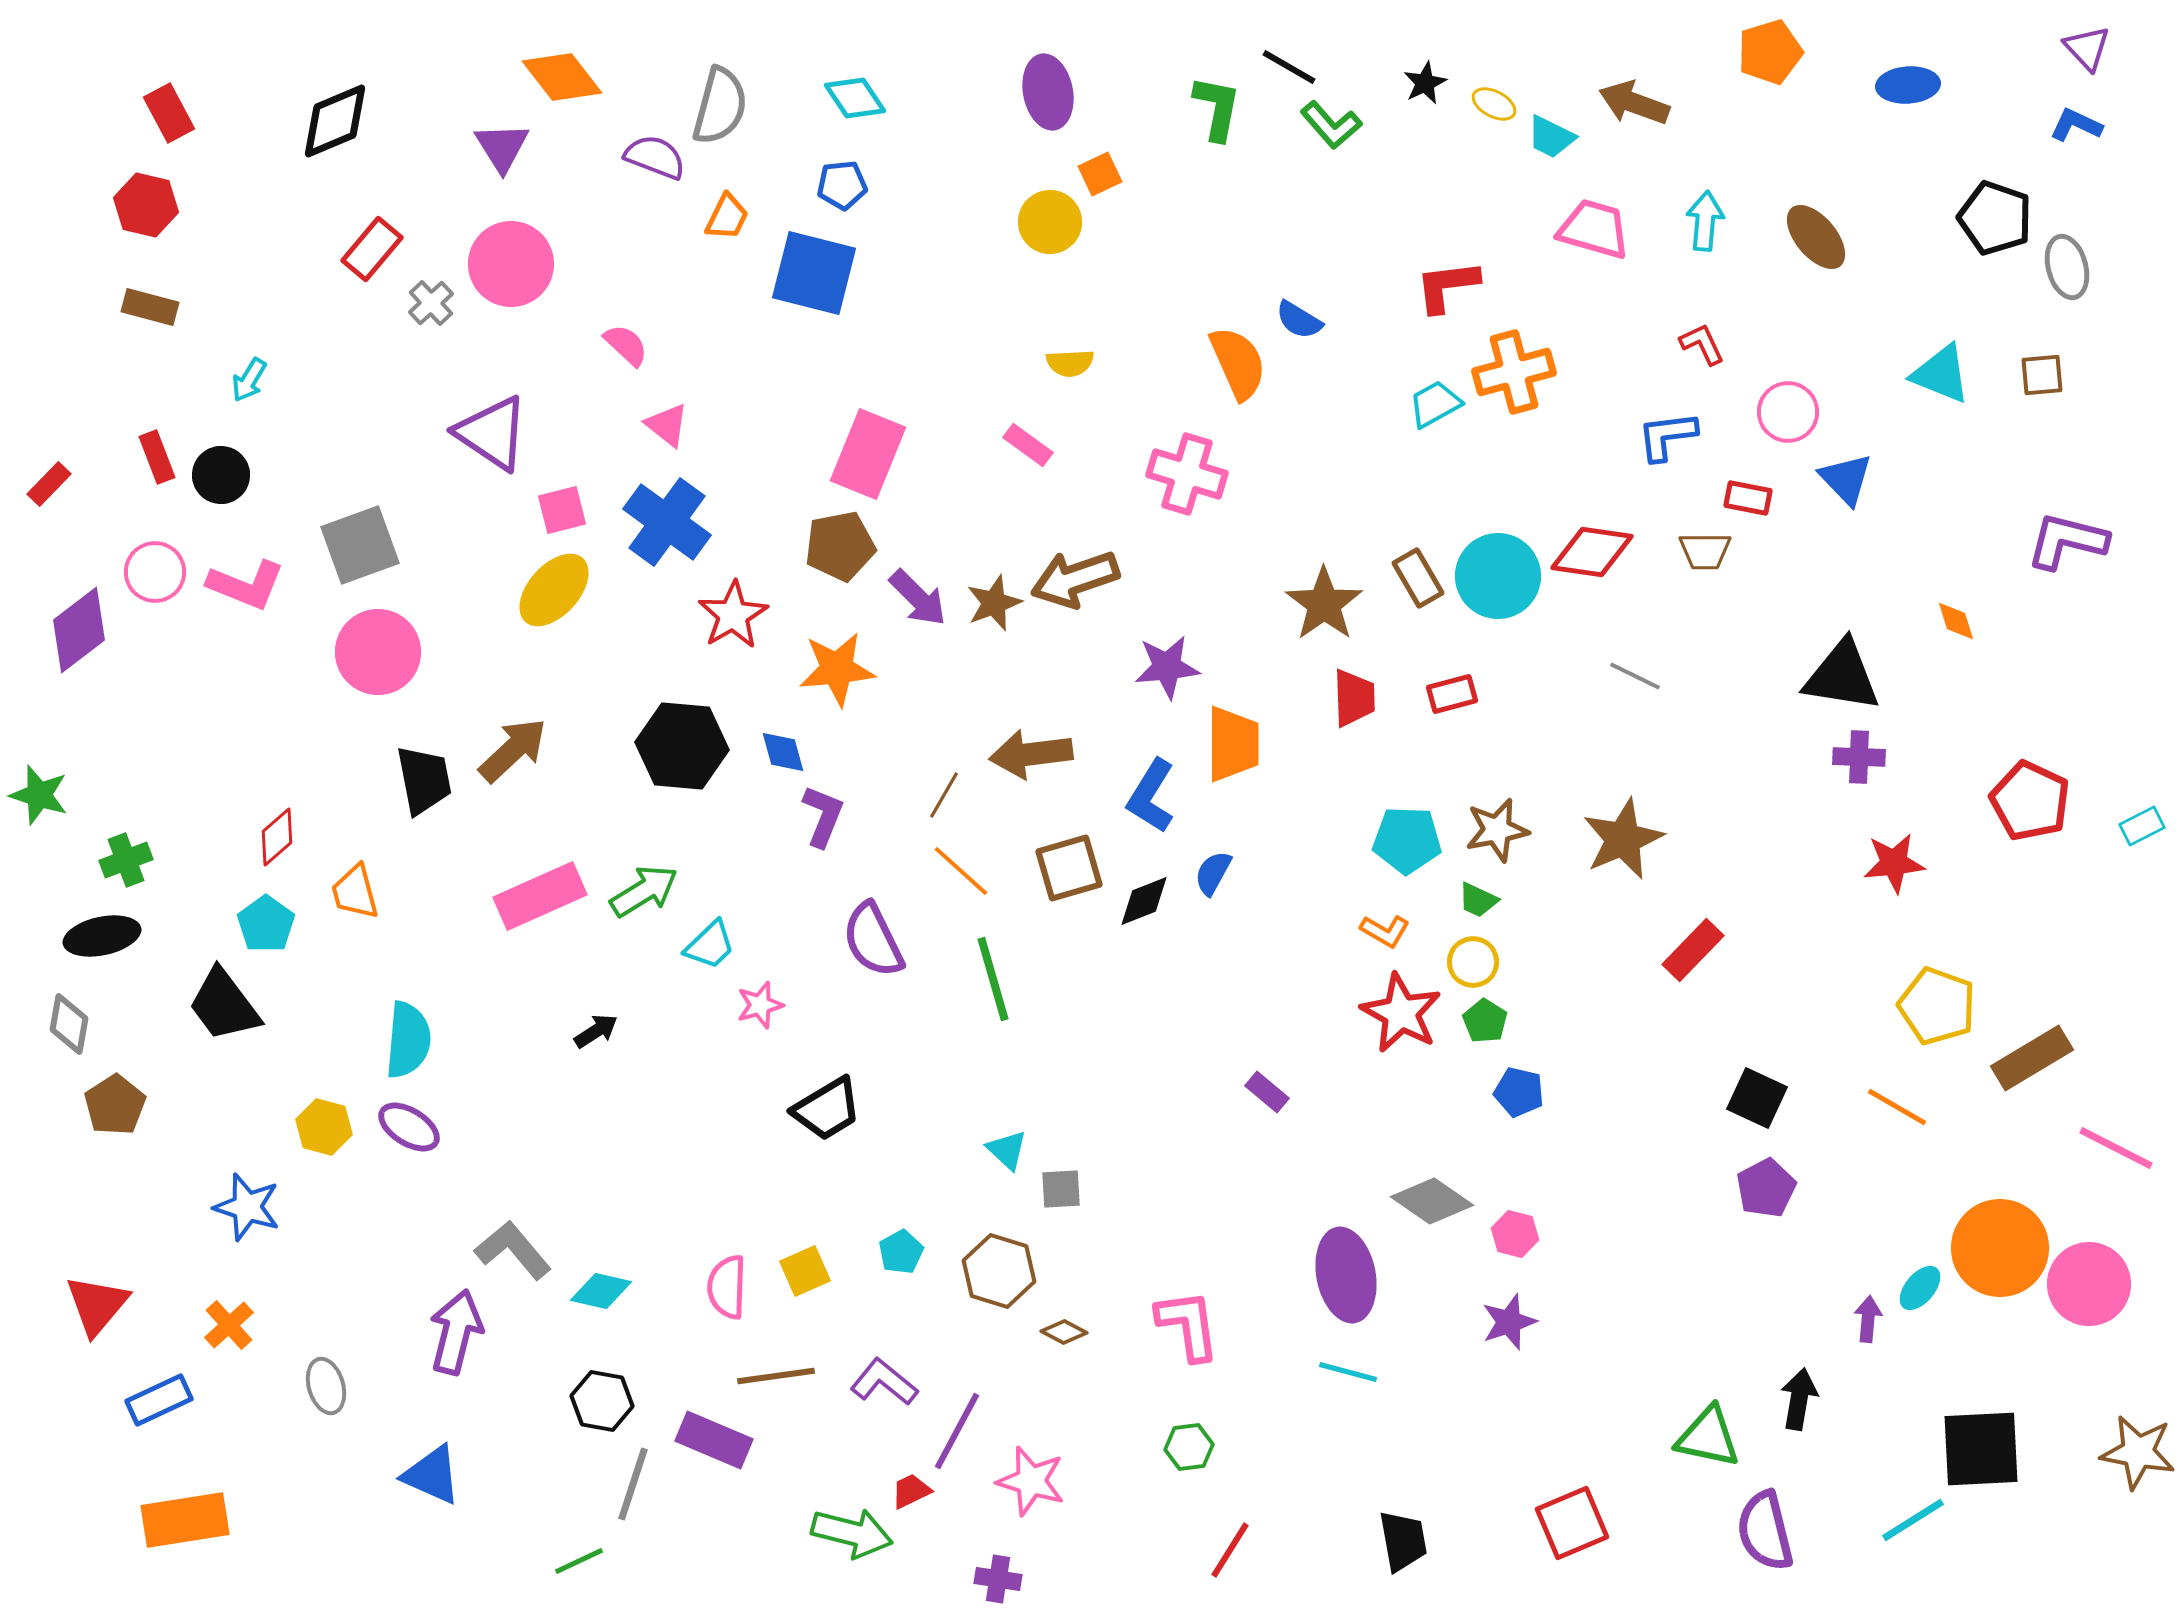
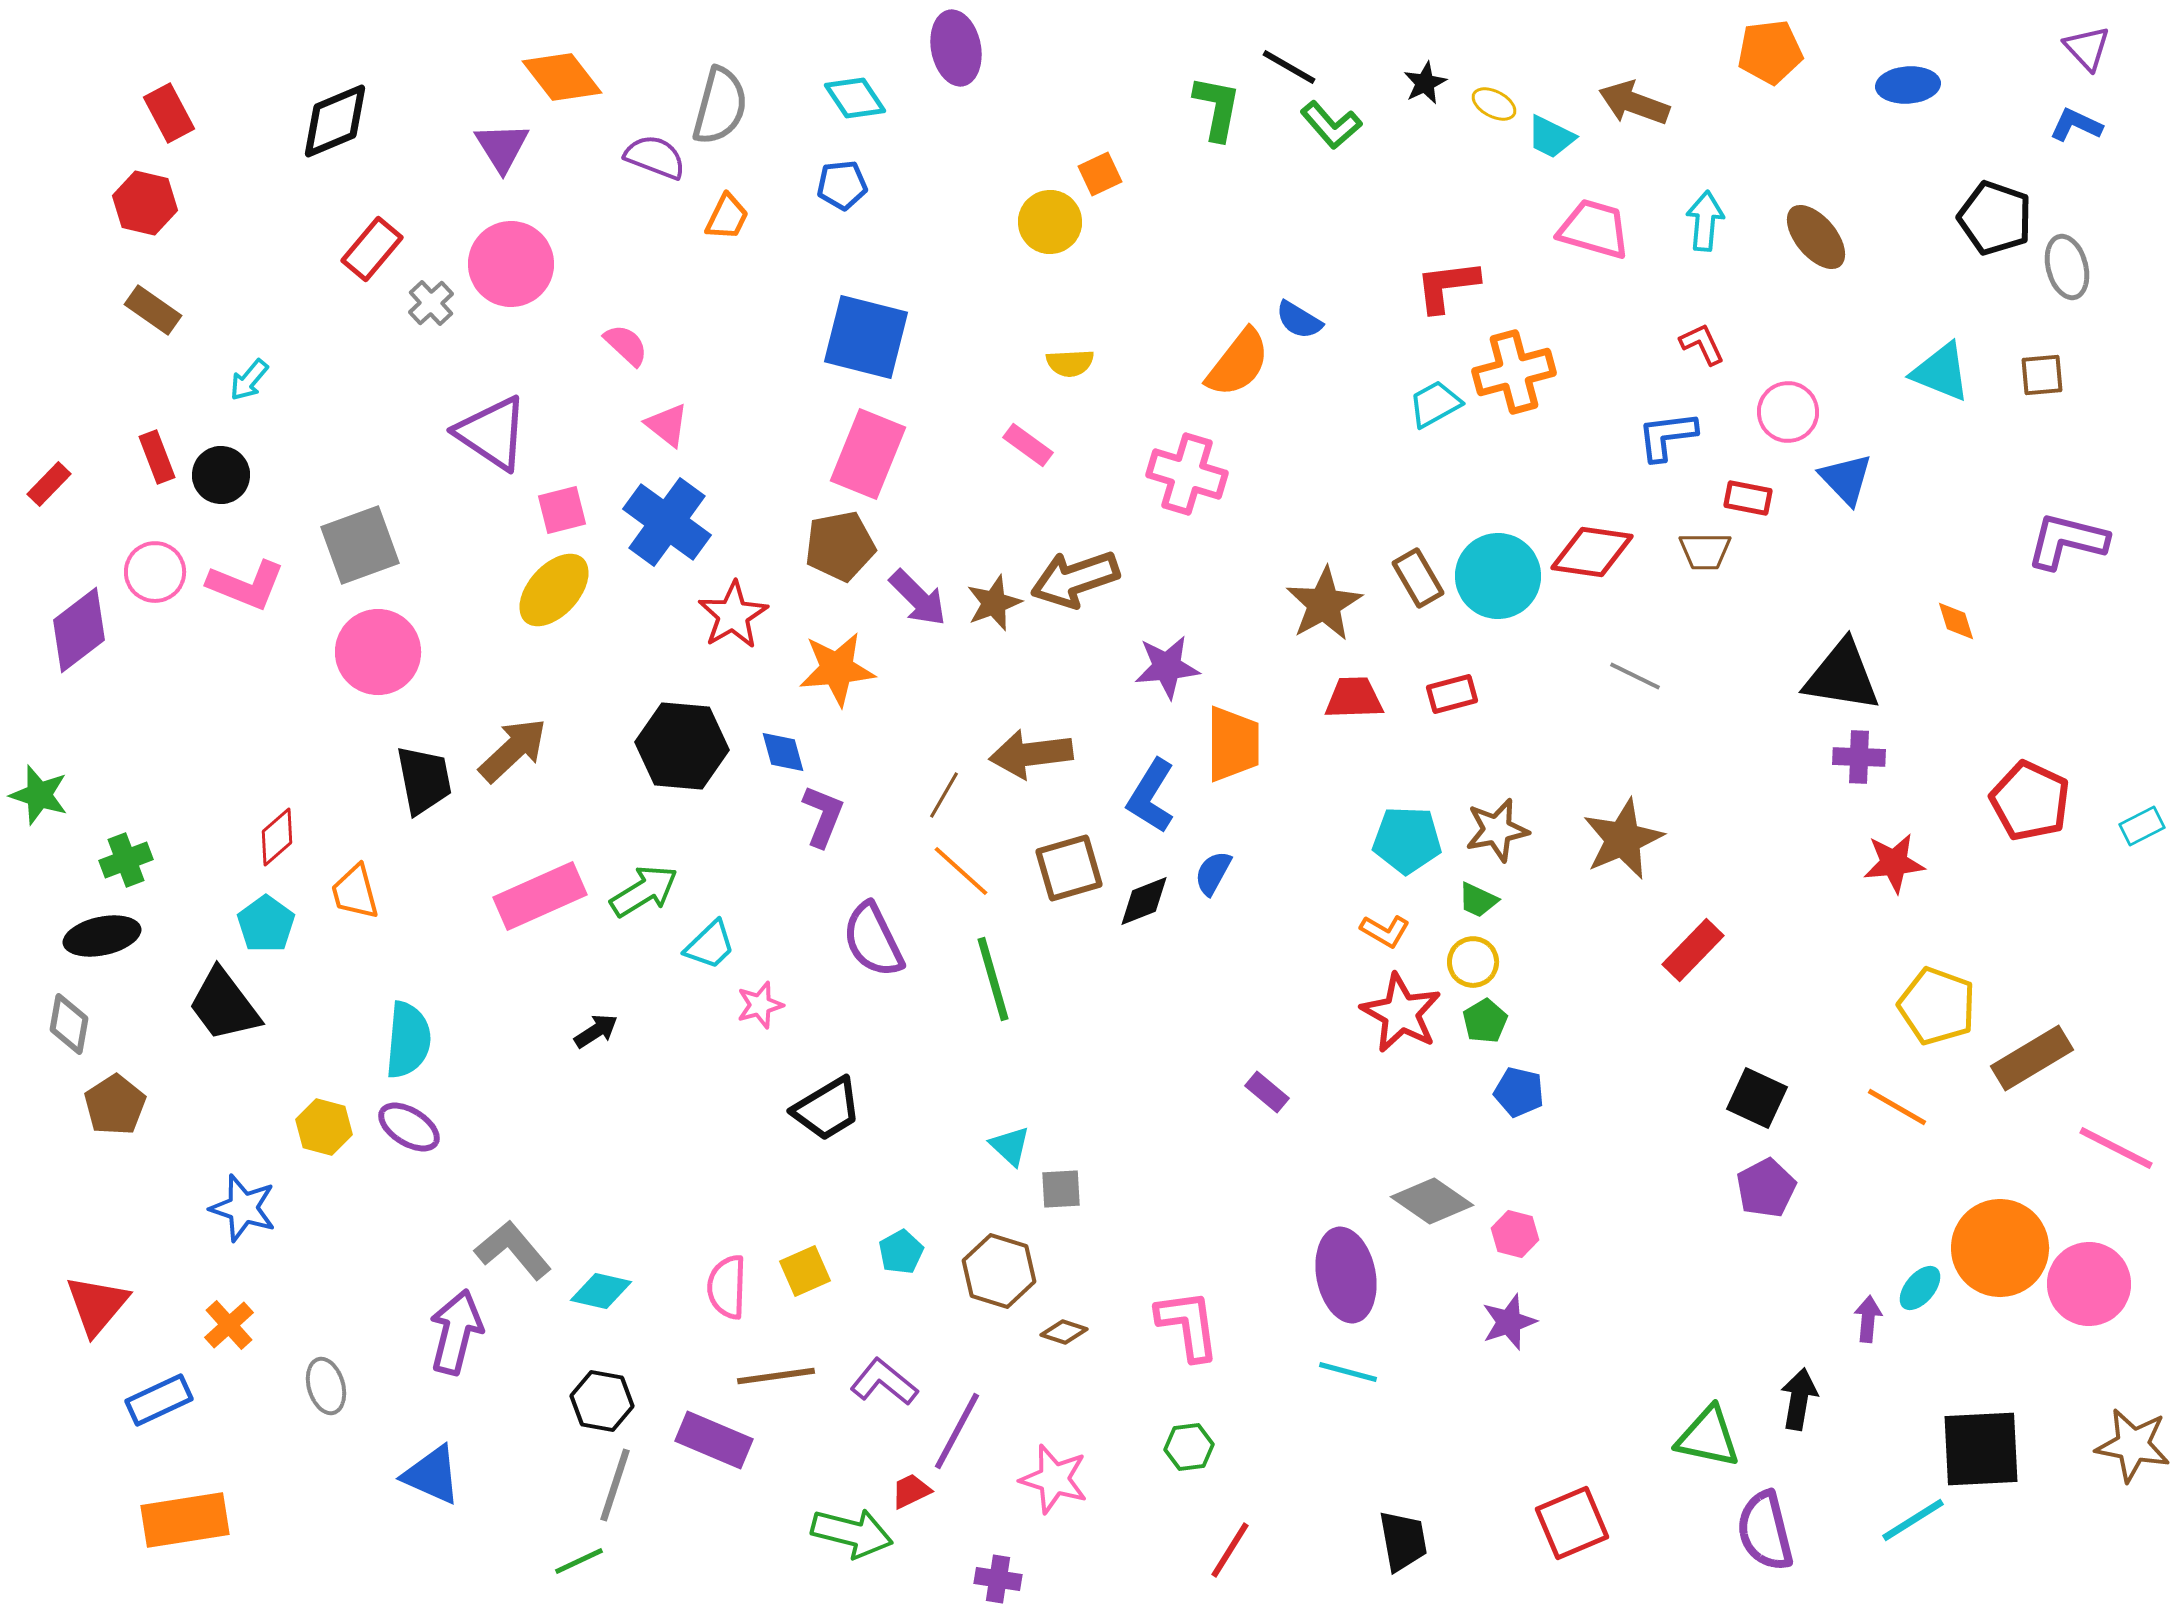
orange pentagon at (1770, 52): rotated 10 degrees clockwise
purple ellipse at (1048, 92): moved 92 px left, 44 px up
red hexagon at (146, 205): moved 1 px left, 2 px up
blue square at (814, 273): moved 52 px right, 64 px down
brown rectangle at (150, 307): moved 3 px right, 3 px down; rotated 20 degrees clockwise
orange semicircle at (1238, 363): rotated 62 degrees clockwise
cyan triangle at (1941, 374): moved 2 px up
cyan arrow at (249, 380): rotated 9 degrees clockwise
brown star at (1324, 604): rotated 6 degrees clockwise
red trapezoid at (1354, 698): rotated 90 degrees counterclockwise
green pentagon at (1485, 1021): rotated 9 degrees clockwise
cyan triangle at (1007, 1150): moved 3 px right, 4 px up
blue star at (247, 1207): moved 4 px left, 1 px down
brown diamond at (1064, 1332): rotated 9 degrees counterclockwise
brown star at (2138, 1452): moved 5 px left, 7 px up
pink star at (1031, 1481): moved 23 px right, 2 px up
gray line at (633, 1484): moved 18 px left, 1 px down
